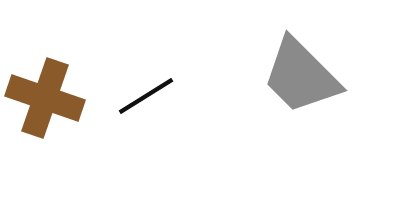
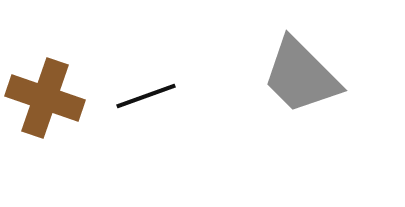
black line: rotated 12 degrees clockwise
